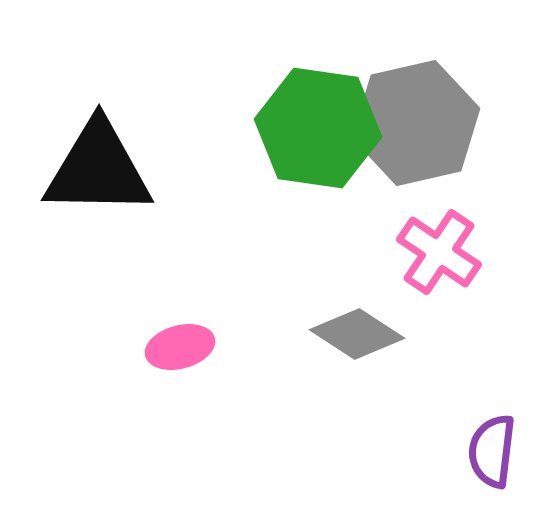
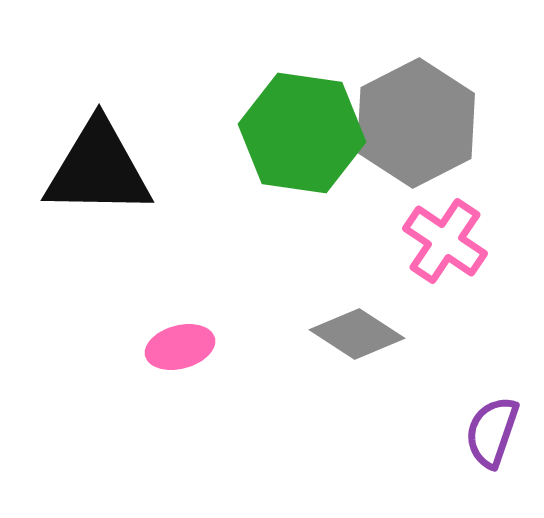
gray hexagon: rotated 14 degrees counterclockwise
green hexagon: moved 16 px left, 5 px down
pink cross: moved 6 px right, 11 px up
purple semicircle: moved 19 px up; rotated 12 degrees clockwise
